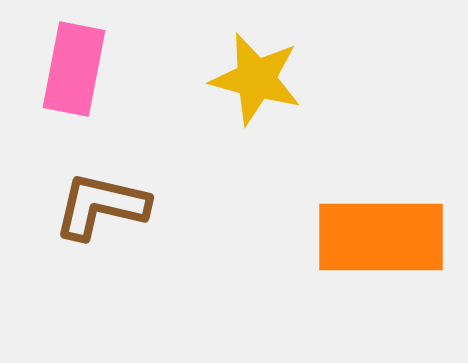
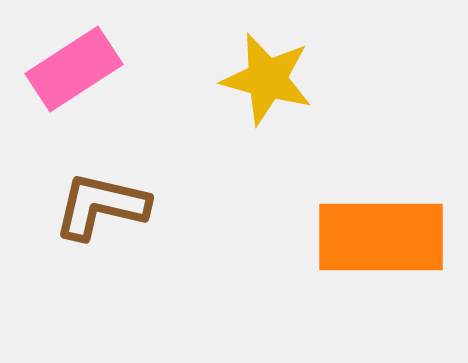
pink rectangle: rotated 46 degrees clockwise
yellow star: moved 11 px right
